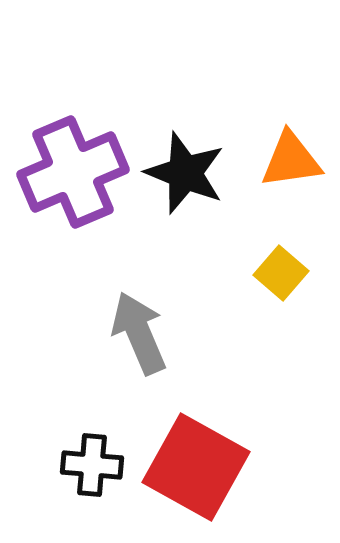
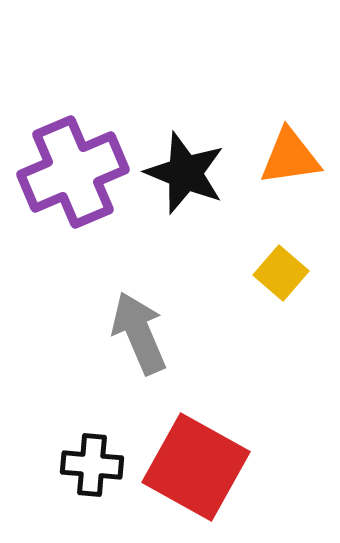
orange triangle: moved 1 px left, 3 px up
